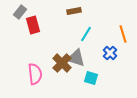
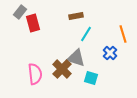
brown rectangle: moved 2 px right, 5 px down
red rectangle: moved 2 px up
brown cross: moved 6 px down
